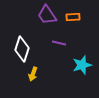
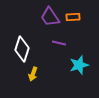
purple trapezoid: moved 3 px right, 2 px down
cyan star: moved 3 px left
